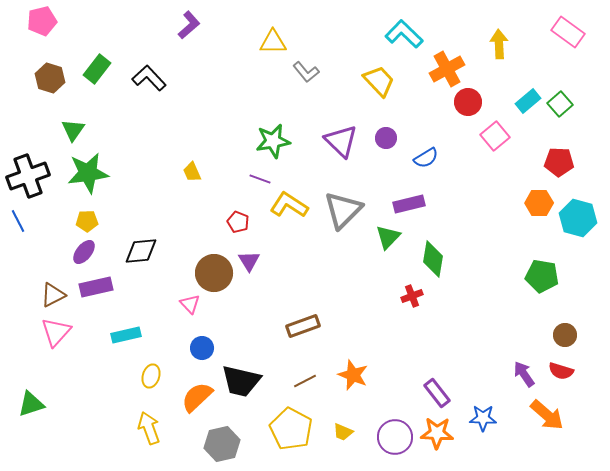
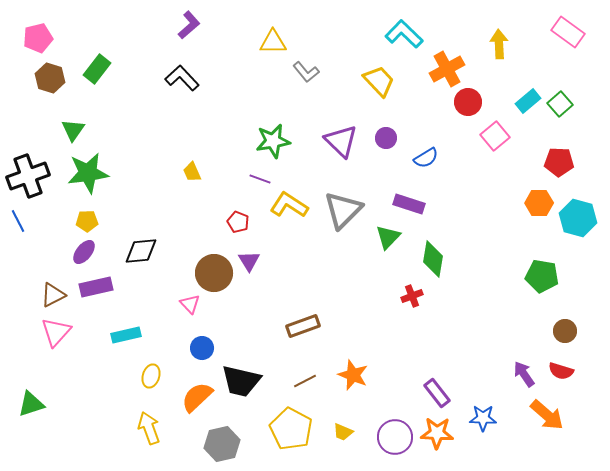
pink pentagon at (42, 21): moved 4 px left, 17 px down
black L-shape at (149, 78): moved 33 px right
purple rectangle at (409, 204): rotated 32 degrees clockwise
brown circle at (565, 335): moved 4 px up
